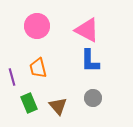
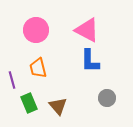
pink circle: moved 1 px left, 4 px down
purple line: moved 3 px down
gray circle: moved 14 px right
